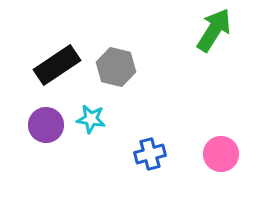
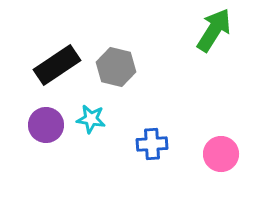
blue cross: moved 2 px right, 10 px up; rotated 12 degrees clockwise
